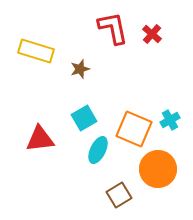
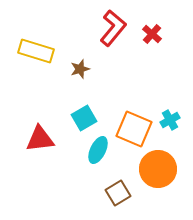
red L-shape: rotated 51 degrees clockwise
brown square: moved 1 px left, 2 px up
